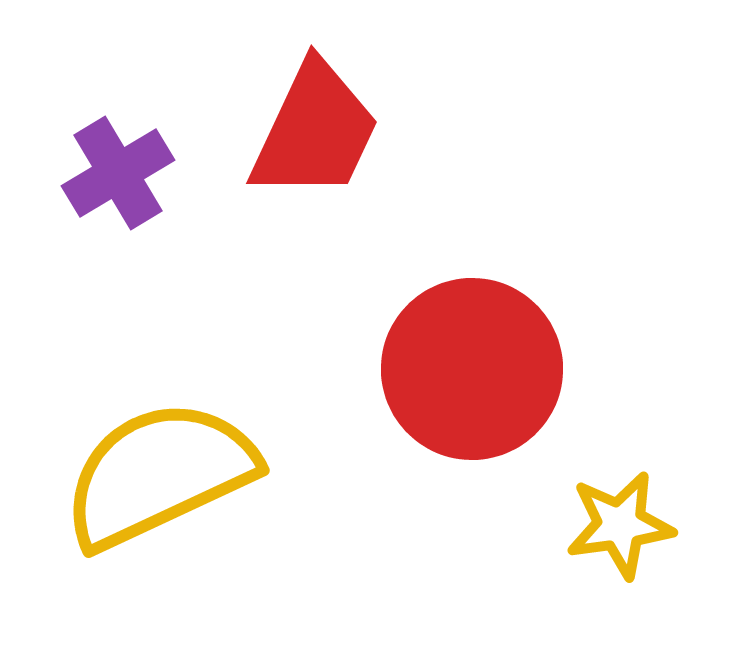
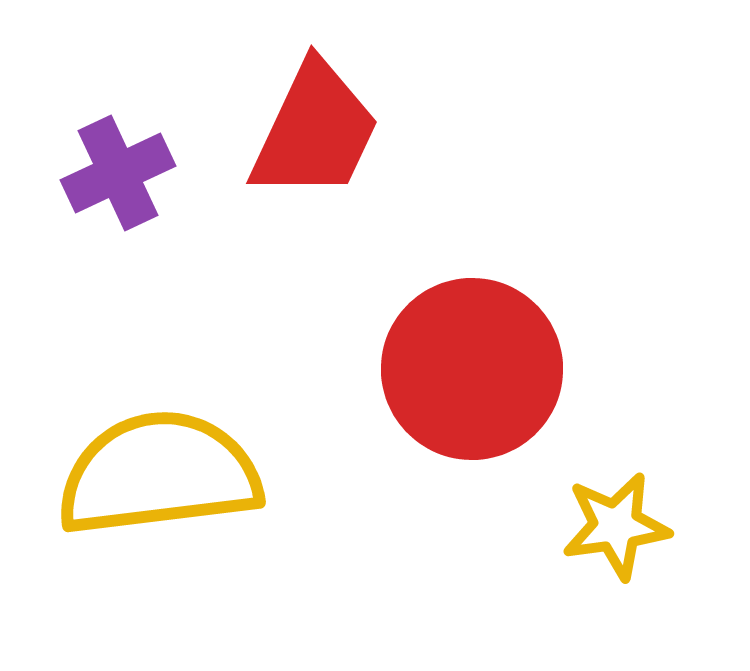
purple cross: rotated 6 degrees clockwise
yellow semicircle: rotated 18 degrees clockwise
yellow star: moved 4 px left, 1 px down
